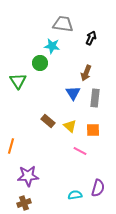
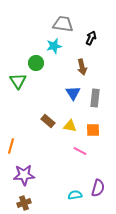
cyan star: moved 2 px right; rotated 21 degrees counterclockwise
green circle: moved 4 px left
brown arrow: moved 4 px left, 6 px up; rotated 35 degrees counterclockwise
yellow triangle: rotated 32 degrees counterclockwise
purple star: moved 4 px left, 1 px up
